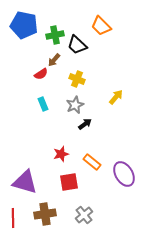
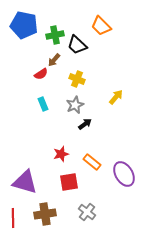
gray cross: moved 3 px right, 3 px up; rotated 12 degrees counterclockwise
